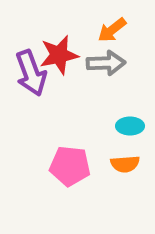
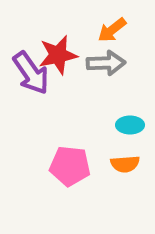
red star: moved 1 px left
purple arrow: rotated 15 degrees counterclockwise
cyan ellipse: moved 1 px up
